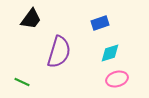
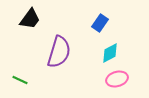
black trapezoid: moved 1 px left
blue rectangle: rotated 36 degrees counterclockwise
cyan diamond: rotated 10 degrees counterclockwise
green line: moved 2 px left, 2 px up
